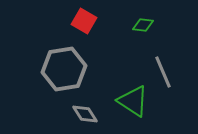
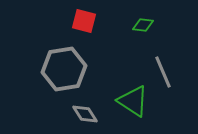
red square: rotated 15 degrees counterclockwise
